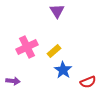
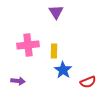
purple triangle: moved 1 px left, 1 px down
pink cross: moved 1 px right, 2 px up; rotated 20 degrees clockwise
yellow rectangle: rotated 48 degrees counterclockwise
purple arrow: moved 5 px right
